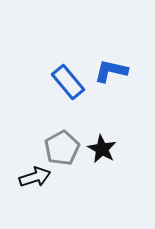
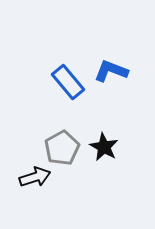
blue L-shape: rotated 8 degrees clockwise
black star: moved 2 px right, 2 px up
